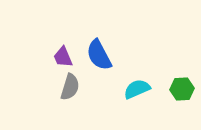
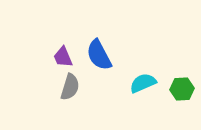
cyan semicircle: moved 6 px right, 6 px up
